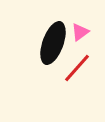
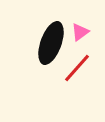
black ellipse: moved 2 px left
